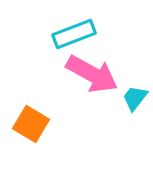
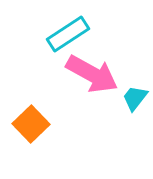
cyan rectangle: moved 6 px left; rotated 12 degrees counterclockwise
orange square: rotated 15 degrees clockwise
